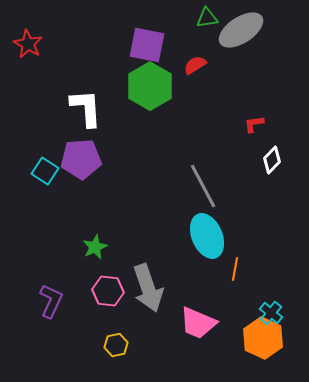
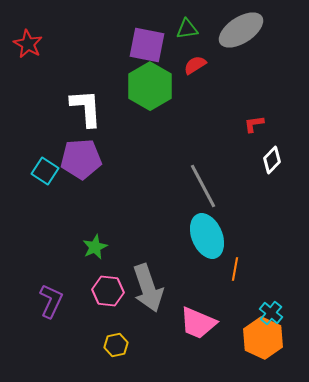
green triangle: moved 20 px left, 11 px down
